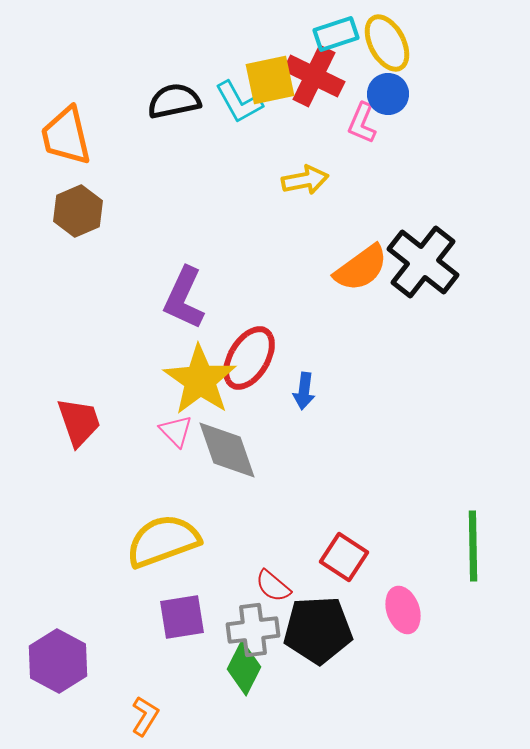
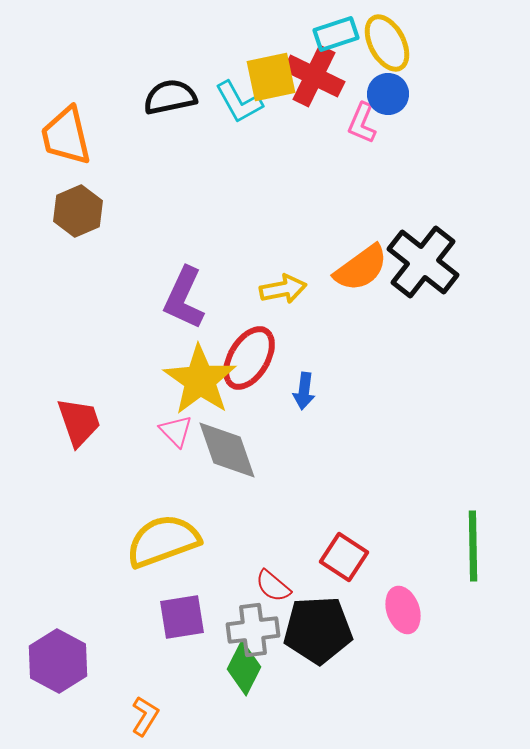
yellow square: moved 1 px right, 3 px up
black semicircle: moved 4 px left, 4 px up
yellow arrow: moved 22 px left, 109 px down
